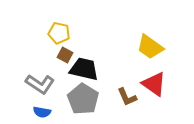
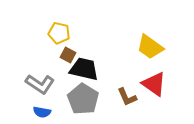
brown square: moved 3 px right
